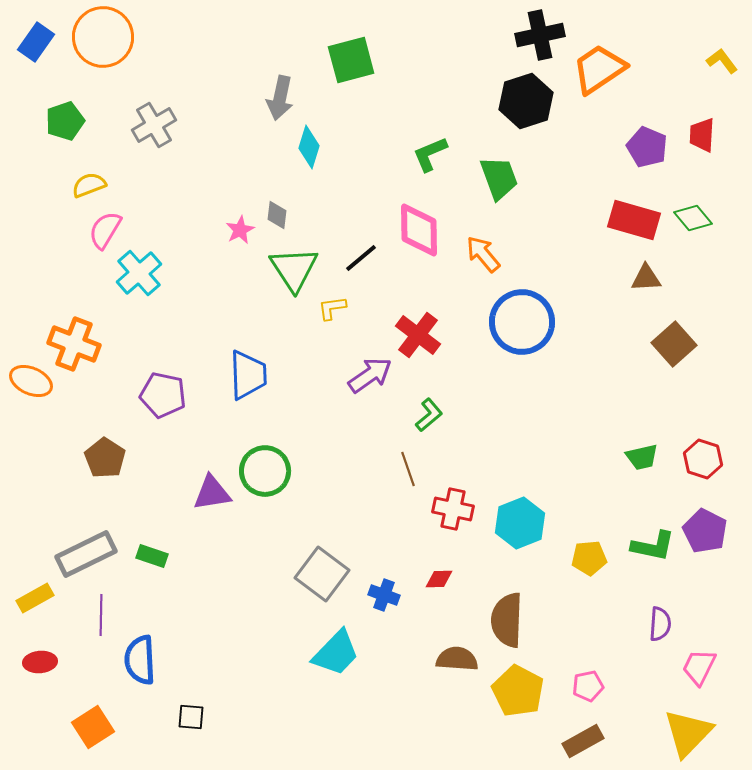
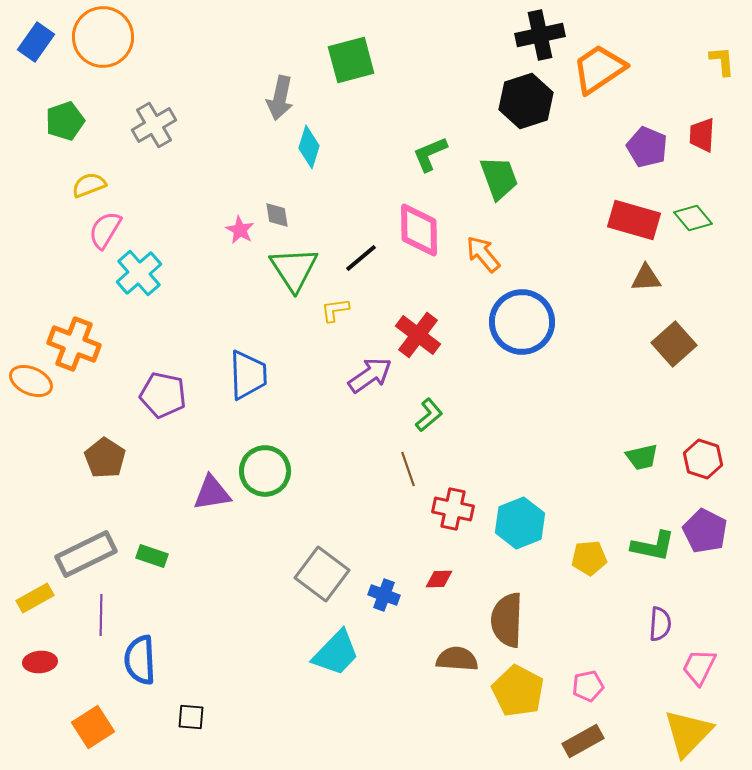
yellow L-shape at (722, 61): rotated 32 degrees clockwise
gray diamond at (277, 215): rotated 16 degrees counterclockwise
pink star at (240, 230): rotated 16 degrees counterclockwise
yellow L-shape at (332, 308): moved 3 px right, 2 px down
